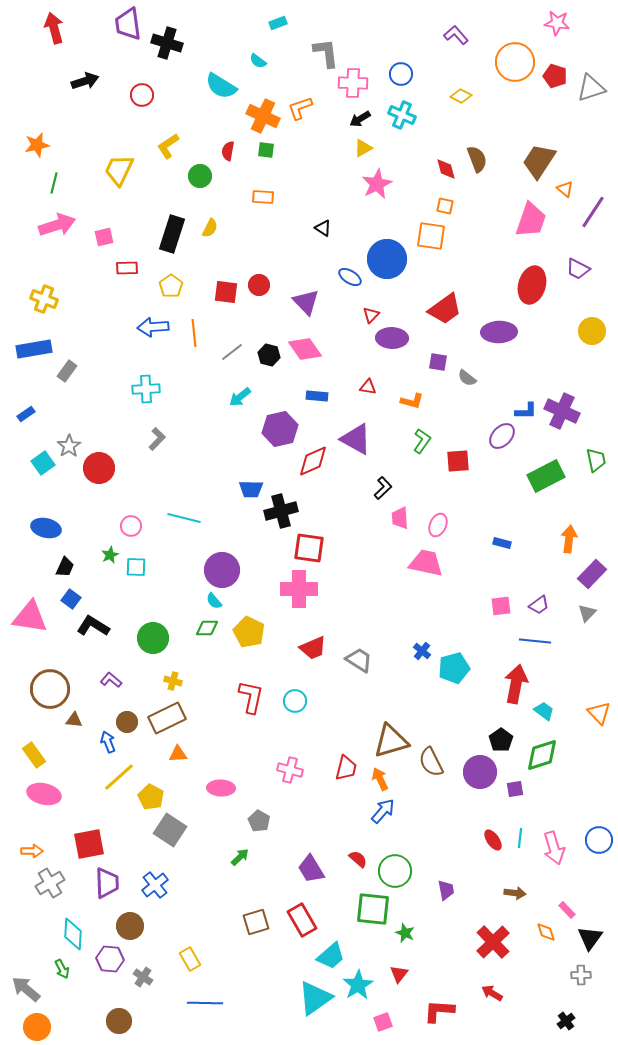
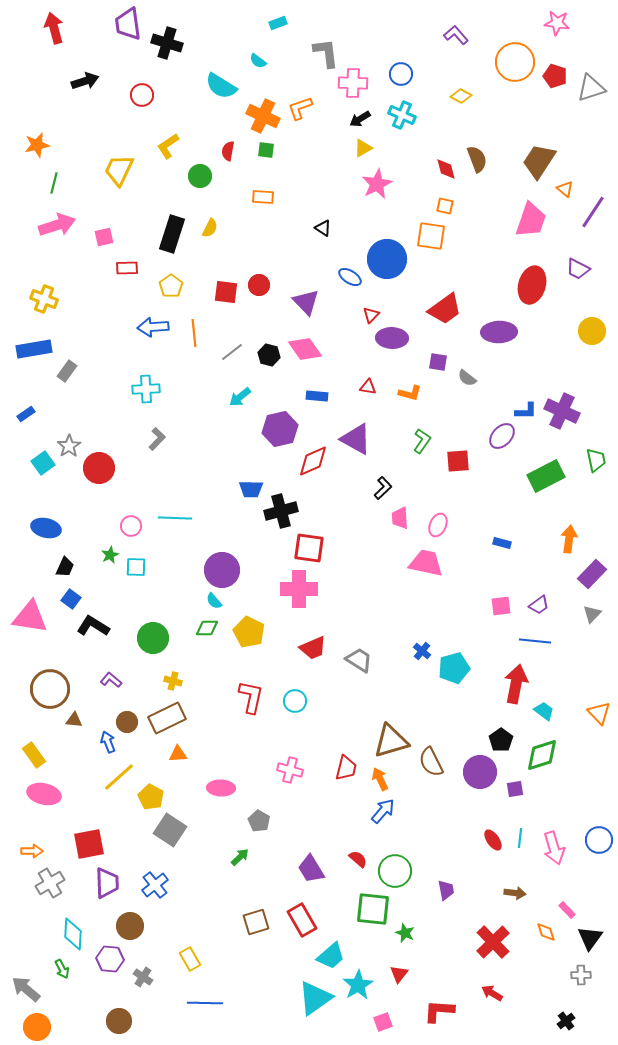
orange L-shape at (412, 401): moved 2 px left, 8 px up
cyan line at (184, 518): moved 9 px left; rotated 12 degrees counterclockwise
gray triangle at (587, 613): moved 5 px right, 1 px down
